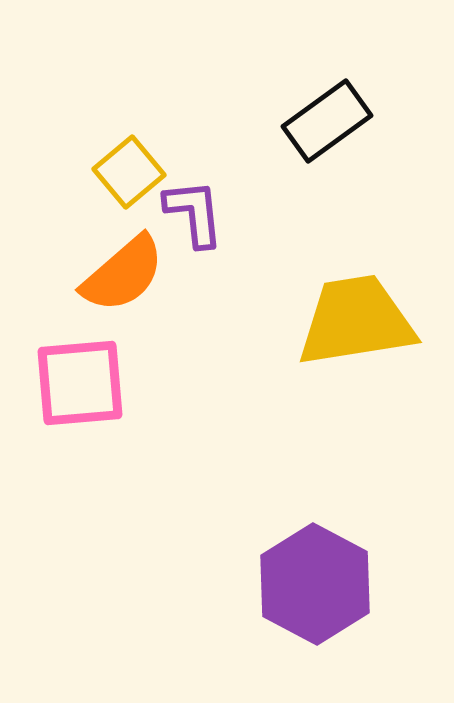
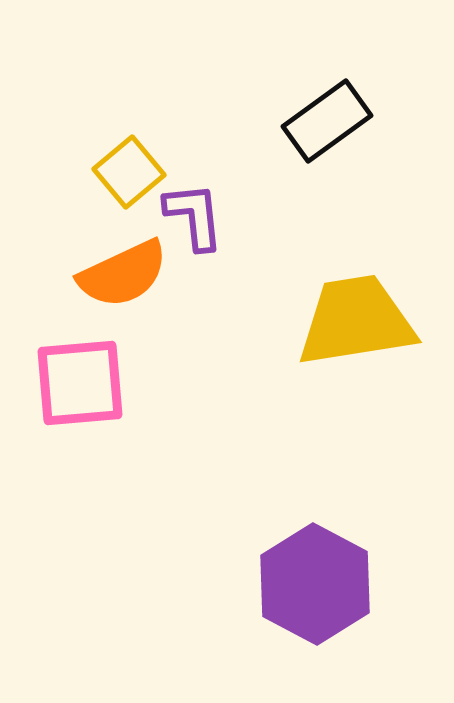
purple L-shape: moved 3 px down
orange semicircle: rotated 16 degrees clockwise
